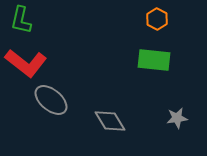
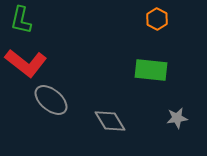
green rectangle: moved 3 px left, 10 px down
